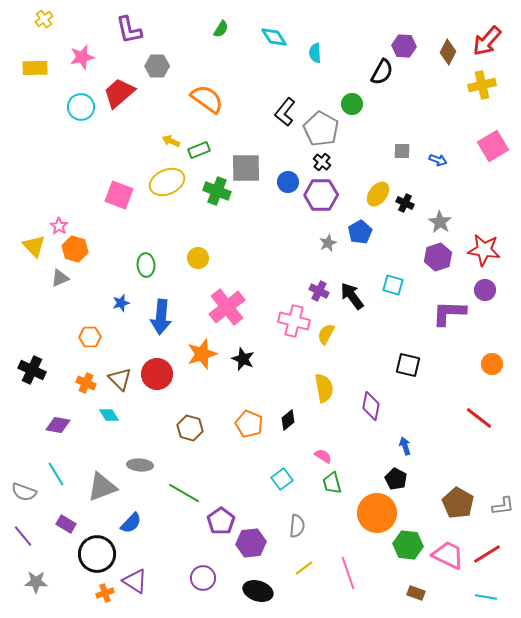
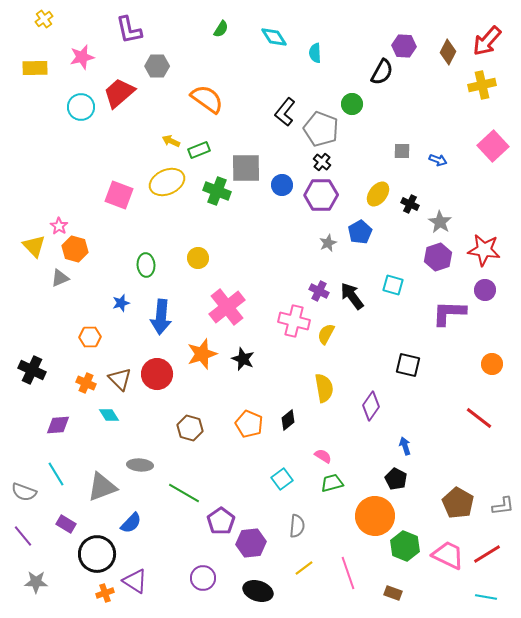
gray pentagon at (321, 129): rotated 8 degrees counterclockwise
pink square at (493, 146): rotated 12 degrees counterclockwise
blue circle at (288, 182): moved 6 px left, 3 px down
black cross at (405, 203): moved 5 px right, 1 px down
purple diamond at (371, 406): rotated 24 degrees clockwise
purple diamond at (58, 425): rotated 15 degrees counterclockwise
green trapezoid at (332, 483): rotated 90 degrees clockwise
orange circle at (377, 513): moved 2 px left, 3 px down
green hexagon at (408, 545): moved 3 px left, 1 px down; rotated 16 degrees clockwise
brown rectangle at (416, 593): moved 23 px left
